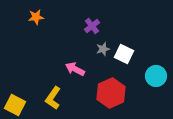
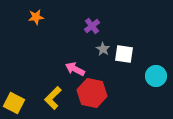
gray star: rotated 24 degrees counterclockwise
white square: rotated 18 degrees counterclockwise
red hexagon: moved 19 px left; rotated 24 degrees counterclockwise
yellow L-shape: rotated 10 degrees clockwise
yellow square: moved 1 px left, 2 px up
